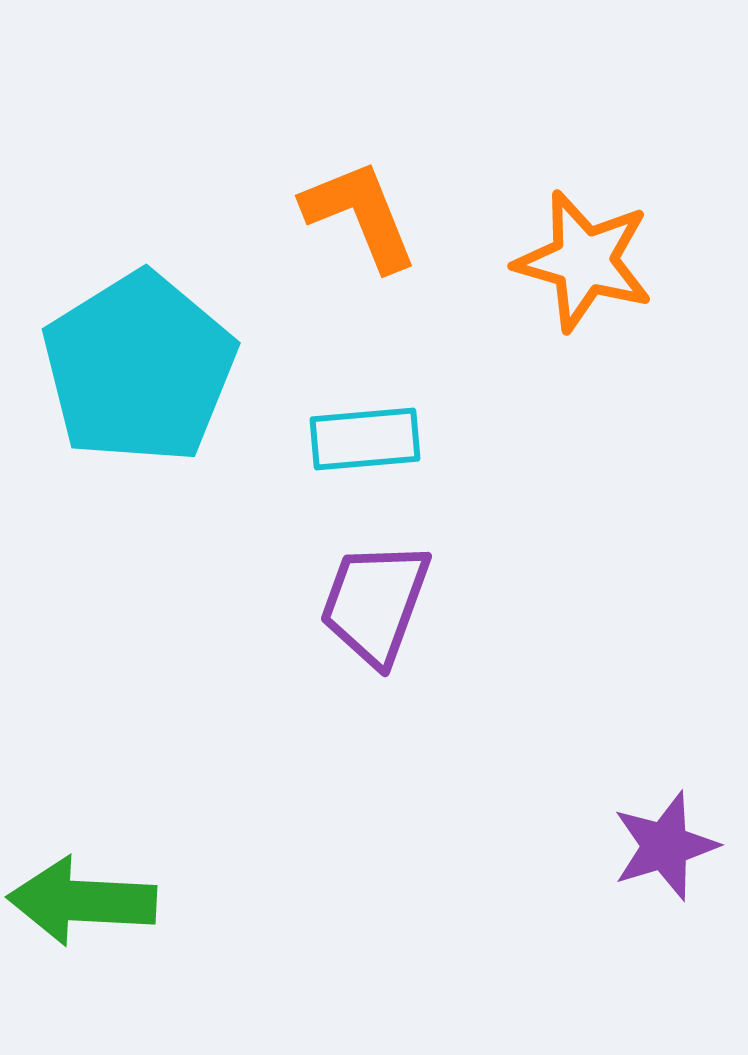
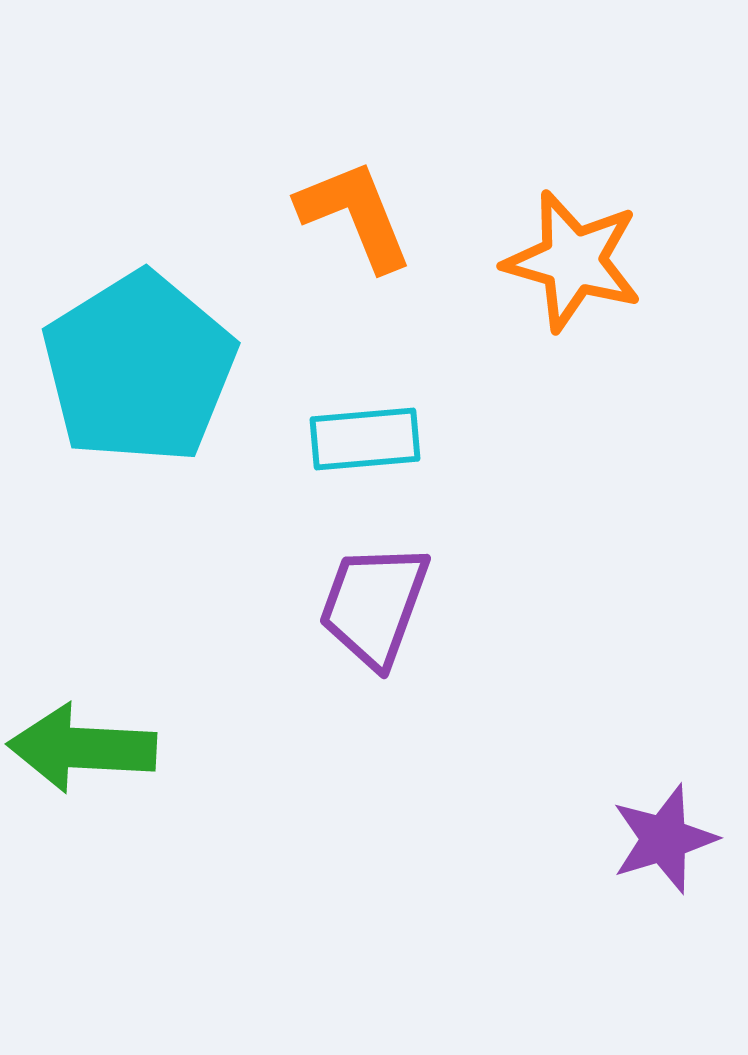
orange L-shape: moved 5 px left
orange star: moved 11 px left
purple trapezoid: moved 1 px left, 2 px down
purple star: moved 1 px left, 7 px up
green arrow: moved 153 px up
